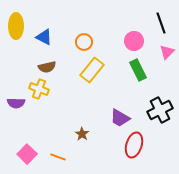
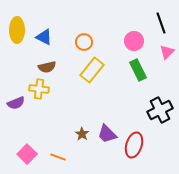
yellow ellipse: moved 1 px right, 4 px down
yellow cross: rotated 12 degrees counterclockwise
purple semicircle: rotated 24 degrees counterclockwise
purple trapezoid: moved 13 px left, 16 px down; rotated 15 degrees clockwise
